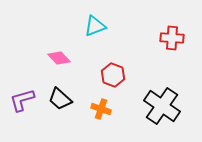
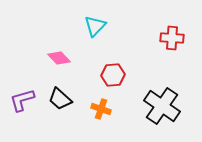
cyan triangle: rotated 25 degrees counterclockwise
red hexagon: rotated 25 degrees counterclockwise
